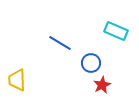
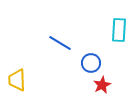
cyan rectangle: moved 3 px right, 1 px up; rotated 70 degrees clockwise
